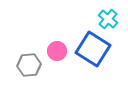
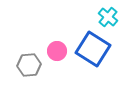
cyan cross: moved 2 px up
